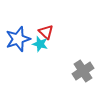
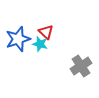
gray cross: moved 2 px left, 5 px up
